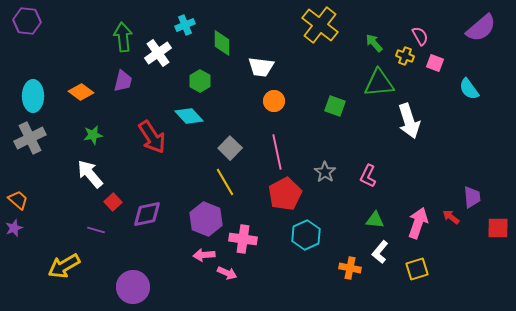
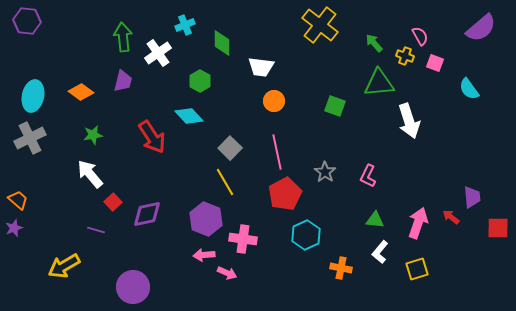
cyan ellipse at (33, 96): rotated 12 degrees clockwise
orange cross at (350, 268): moved 9 px left
